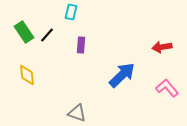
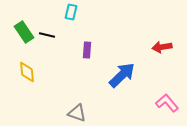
black line: rotated 63 degrees clockwise
purple rectangle: moved 6 px right, 5 px down
yellow diamond: moved 3 px up
pink L-shape: moved 15 px down
